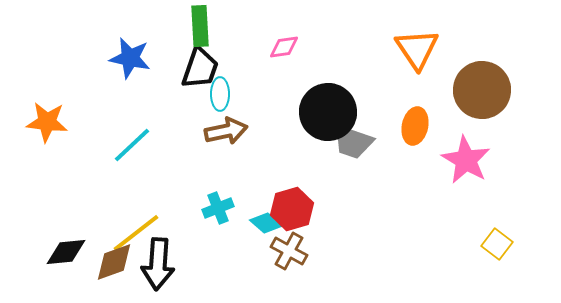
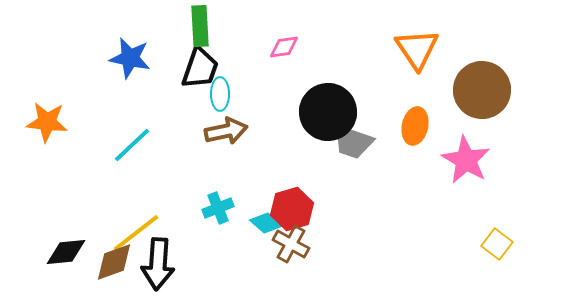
brown cross: moved 2 px right, 7 px up
